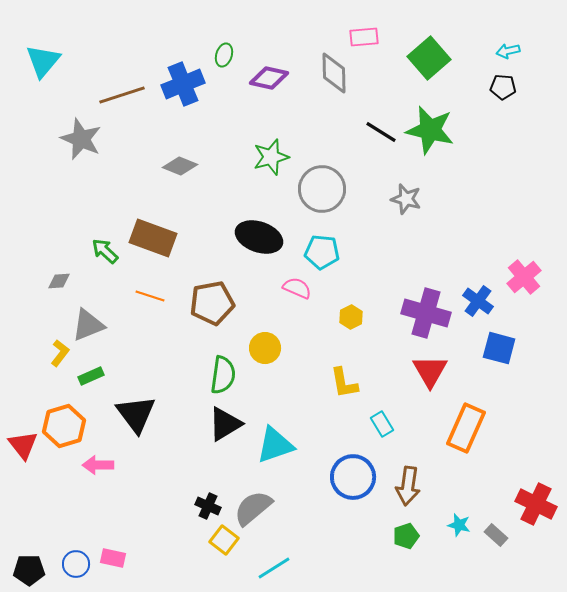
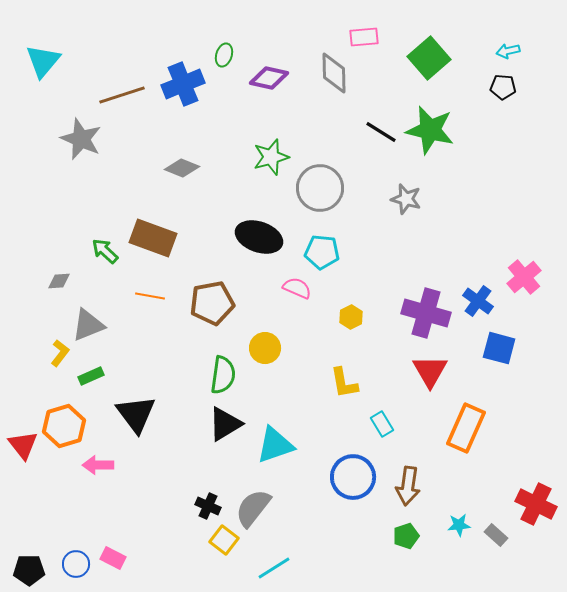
gray diamond at (180, 166): moved 2 px right, 2 px down
gray circle at (322, 189): moved 2 px left, 1 px up
orange line at (150, 296): rotated 8 degrees counterclockwise
gray semicircle at (253, 508): rotated 12 degrees counterclockwise
cyan star at (459, 525): rotated 20 degrees counterclockwise
pink rectangle at (113, 558): rotated 15 degrees clockwise
